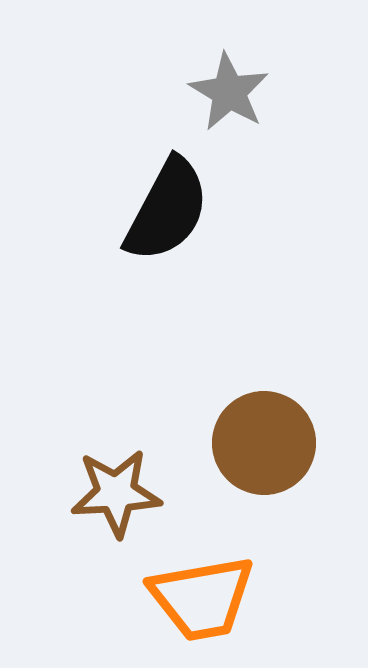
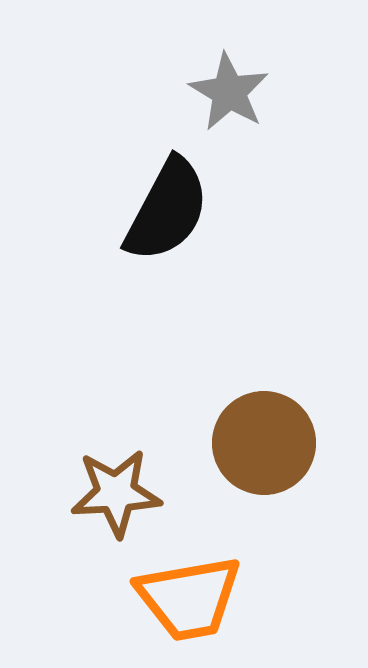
orange trapezoid: moved 13 px left
